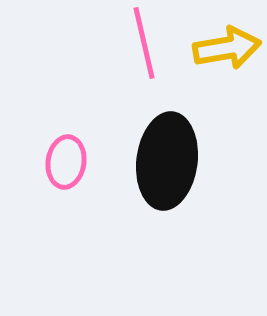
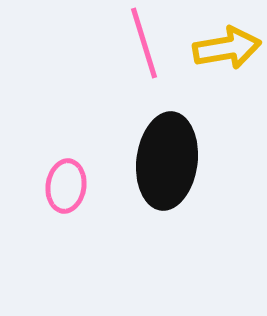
pink line: rotated 4 degrees counterclockwise
pink ellipse: moved 24 px down
